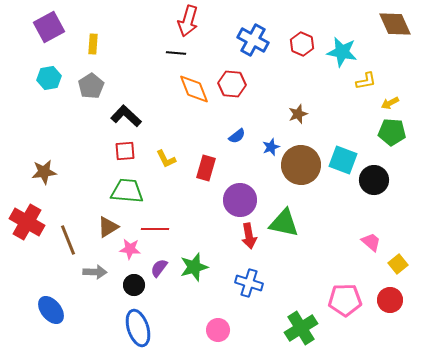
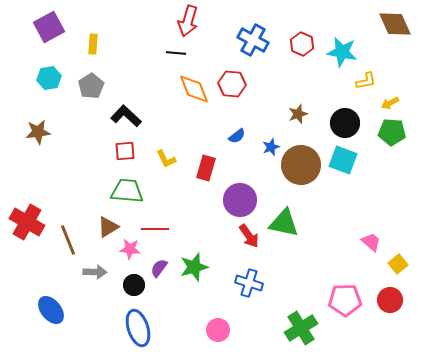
brown star at (44, 172): moved 6 px left, 40 px up
black circle at (374, 180): moved 29 px left, 57 px up
red arrow at (249, 236): rotated 25 degrees counterclockwise
